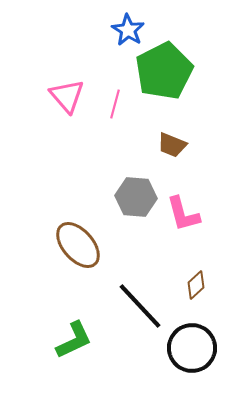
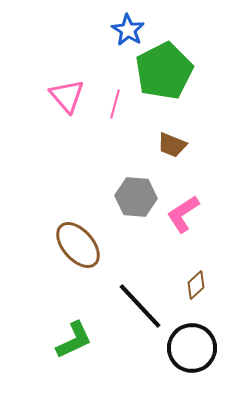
pink L-shape: rotated 72 degrees clockwise
